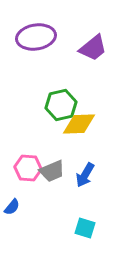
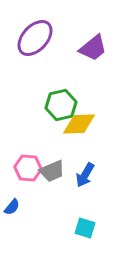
purple ellipse: moved 1 px left, 1 px down; rotated 39 degrees counterclockwise
